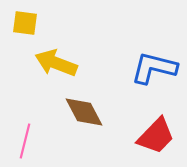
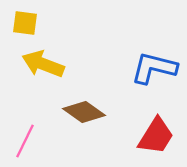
yellow arrow: moved 13 px left, 1 px down
brown diamond: rotated 27 degrees counterclockwise
red trapezoid: rotated 12 degrees counterclockwise
pink line: rotated 12 degrees clockwise
